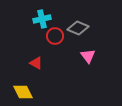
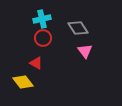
gray diamond: rotated 35 degrees clockwise
red circle: moved 12 px left, 2 px down
pink triangle: moved 3 px left, 5 px up
yellow diamond: moved 10 px up; rotated 10 degrees counterclockwise
